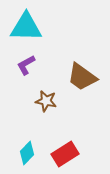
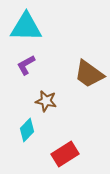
brown trapezoid: moved 7 px right, 3 px up
cyan diamond: moved 23 px up
